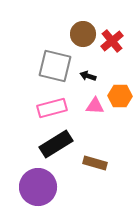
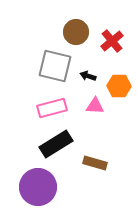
brown circle: moved 7 px left, 2 px up
orange hexagon: moved 1 px left, 10 px up
